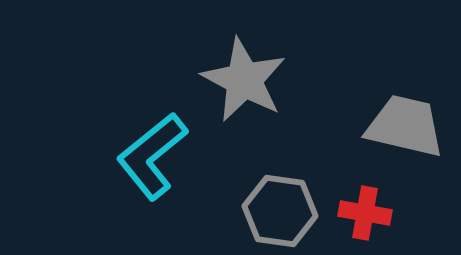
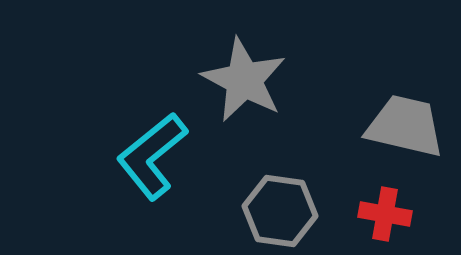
red cross: moved 20 px right, 1 px down
